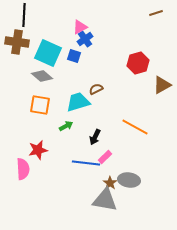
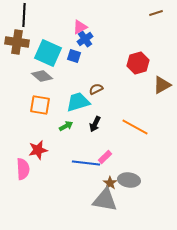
black arrow: moved 13 px up
